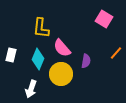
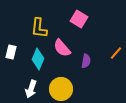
pink square: moved 25 px left
yellow L-shape: moved 2 px left
white rectangle: moved 3 px up
yellow circle: moved 15 px down
